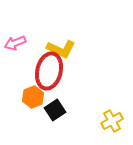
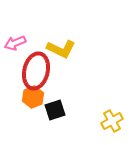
red ellipse: moved 13 px left
black square: rotated 15 degrees clockwise
